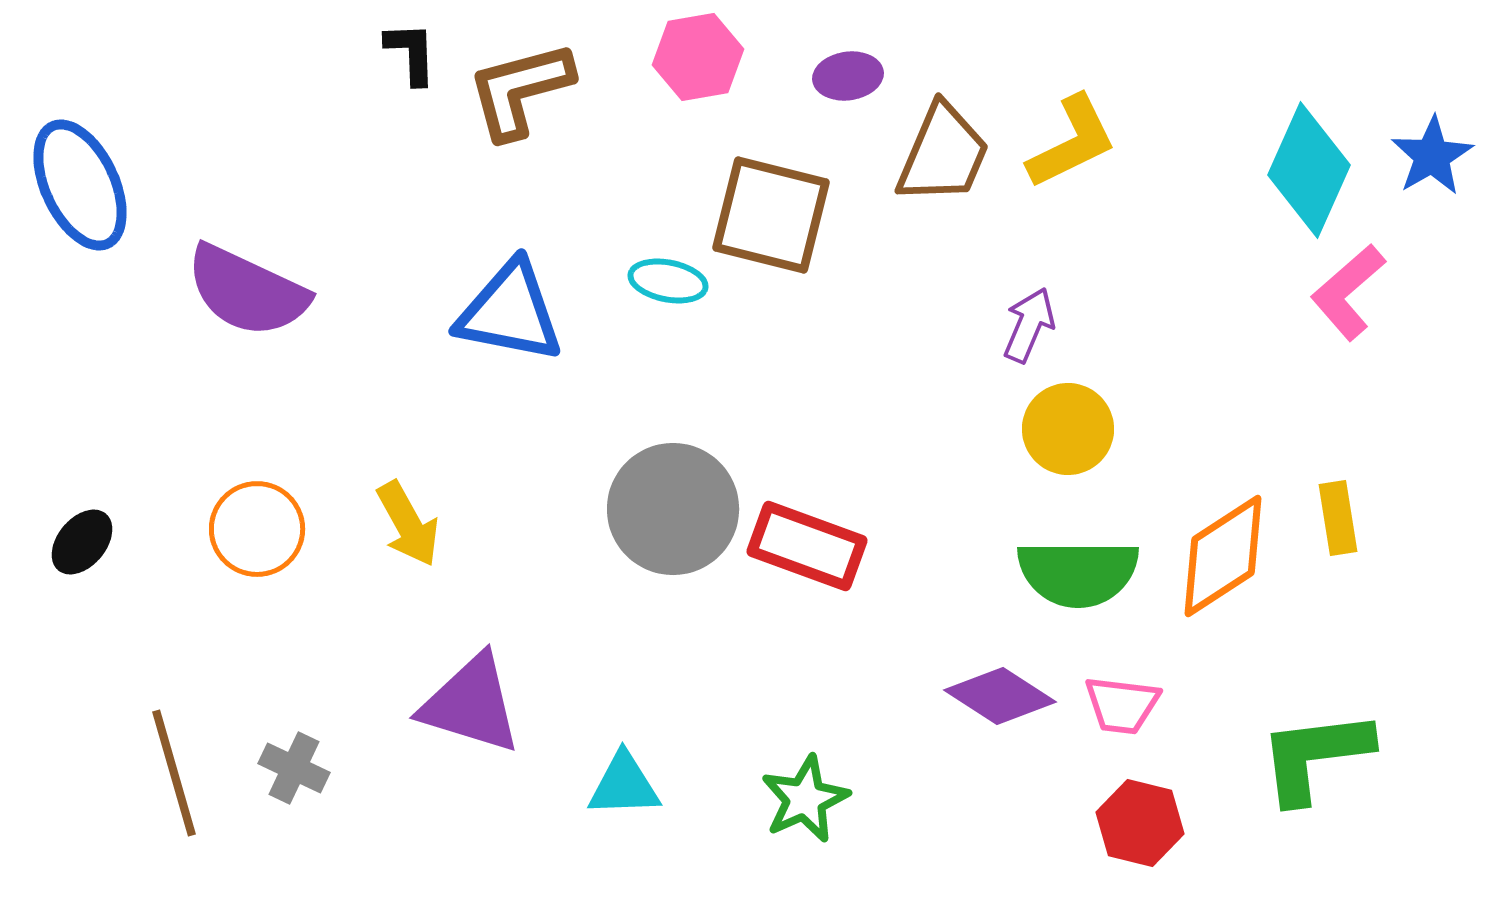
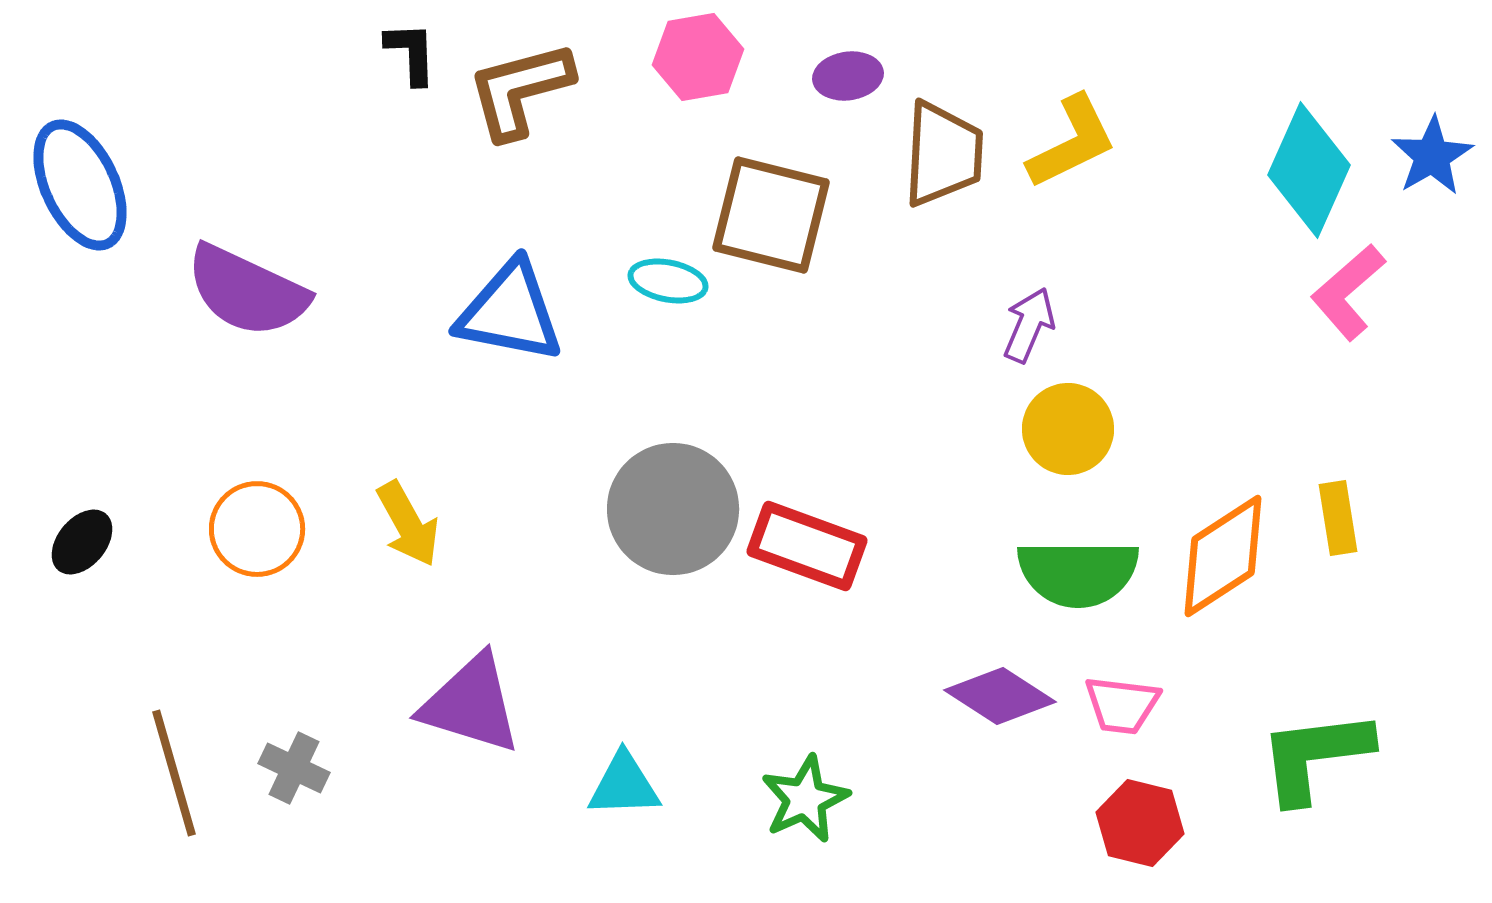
brown trapezoid: rotated 20 degrees counterclockwise
